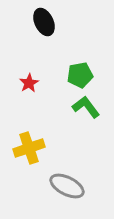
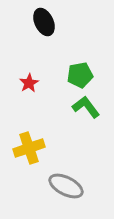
gray ellipse: moved 1 px left
